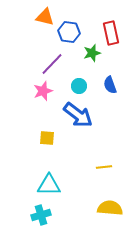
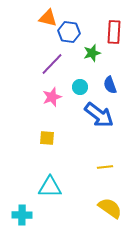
orange triangle: moved 3 px right, 1 px down
red rectangle: moved 3 px right, 1 px up; rotated 15 degrees clockwise
cyan circle: moved 1 px right, 1 px down
pink star: moved 9 px right, 6 px down
blue arrow: moved 21 px right
yellow line: moved 1 px right
cyan triangle: moved 1 px right, 2 px down
yellow semicircle: rotated 30 degrees clockwise
cyan cross: moved 19 px left; rotated 18 degrees clockwise
